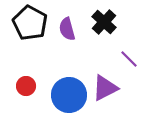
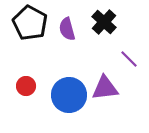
purple triangle: rotated 20 degrees clockwise
